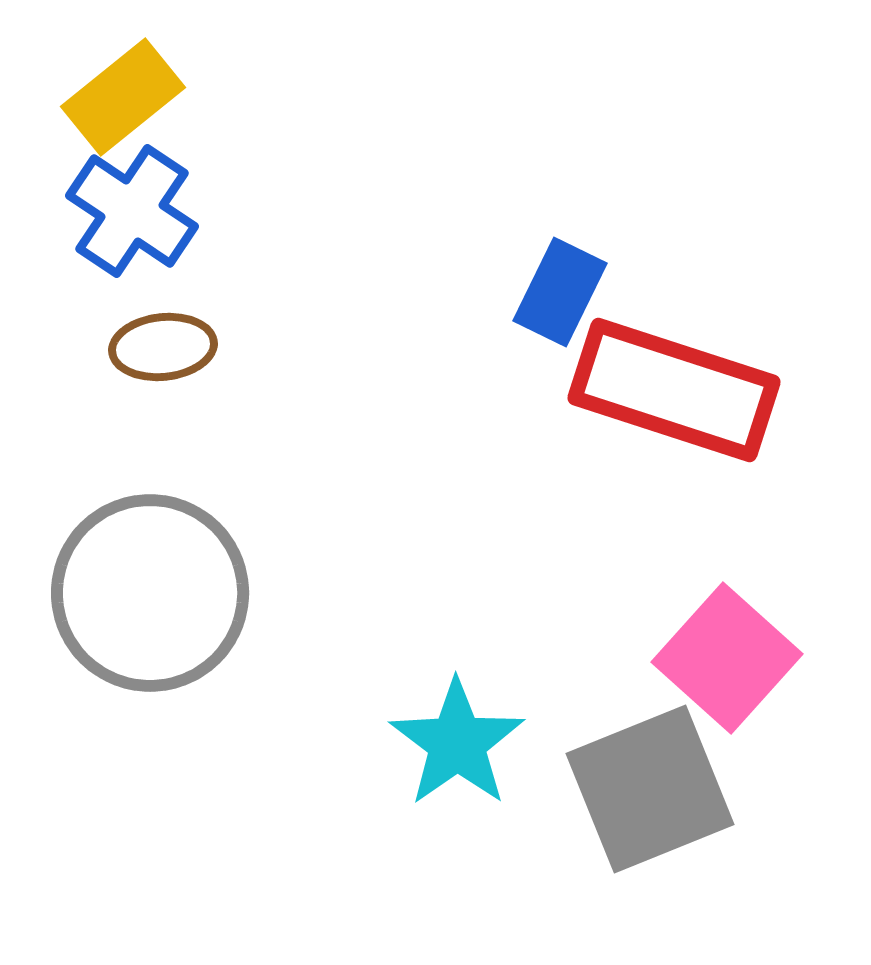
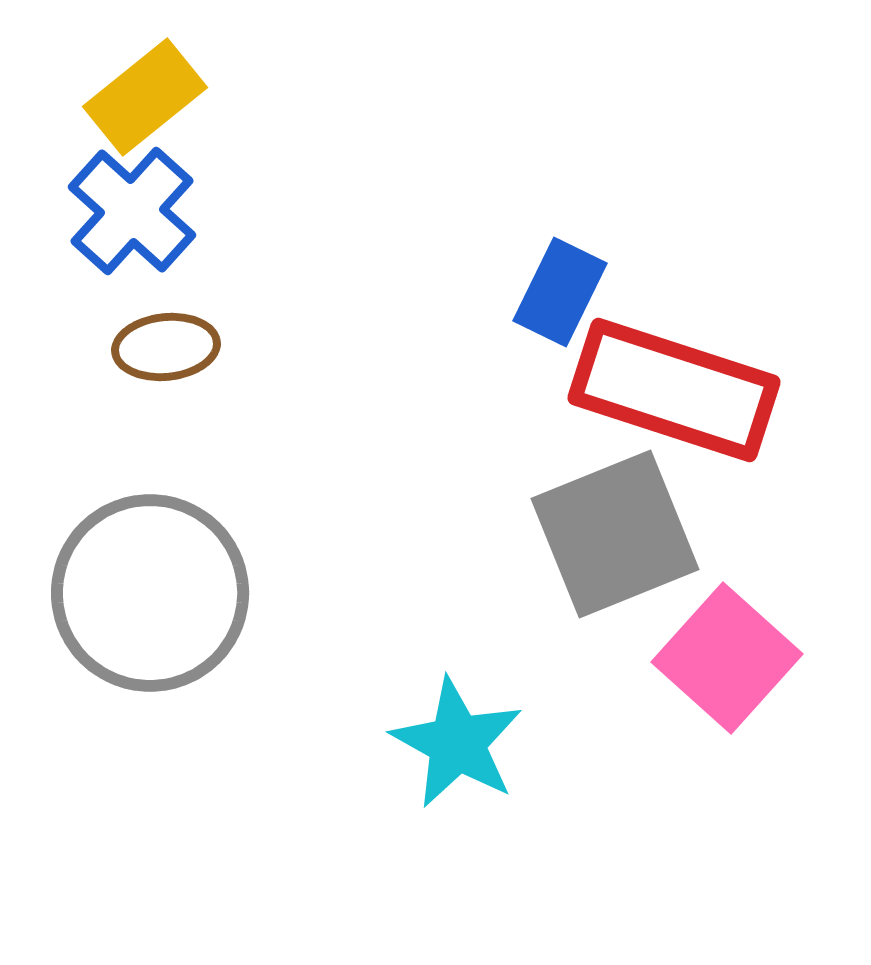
yellow rectangle: moved 22 px right
blue cross: rotated 8 degrees clockwise
brown ellipse: moved 3 px right
cyan star: rotated 8 degrees counterclockwise
gray square: moved 35 px left, 255 px up
